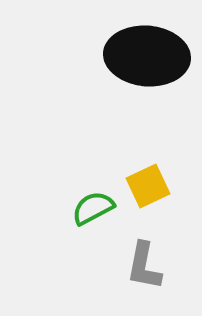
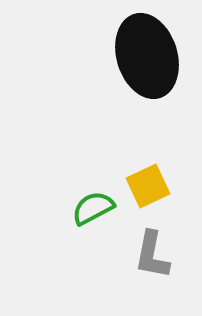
black ellipse: rotated 68 degrees clockwise
gray L-shape: moved 8 px right, 11 px up
